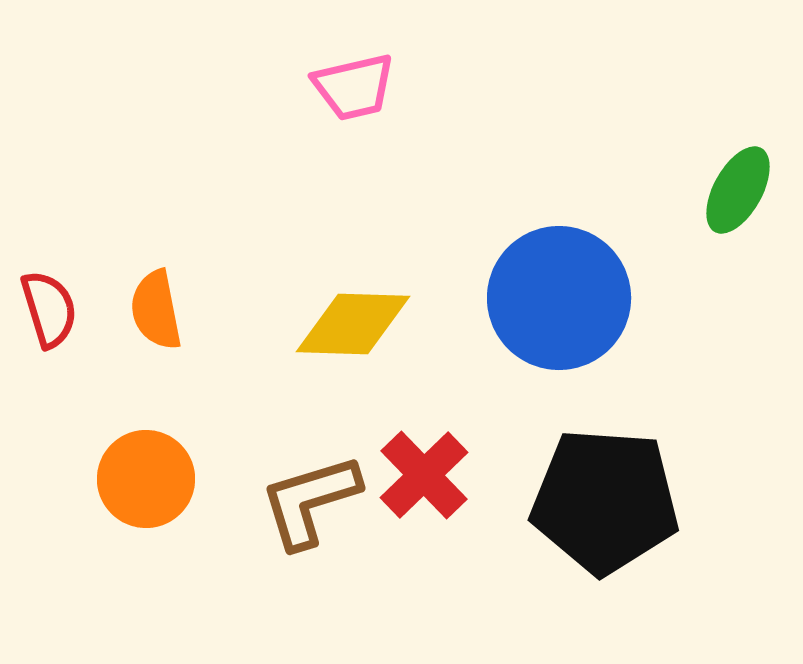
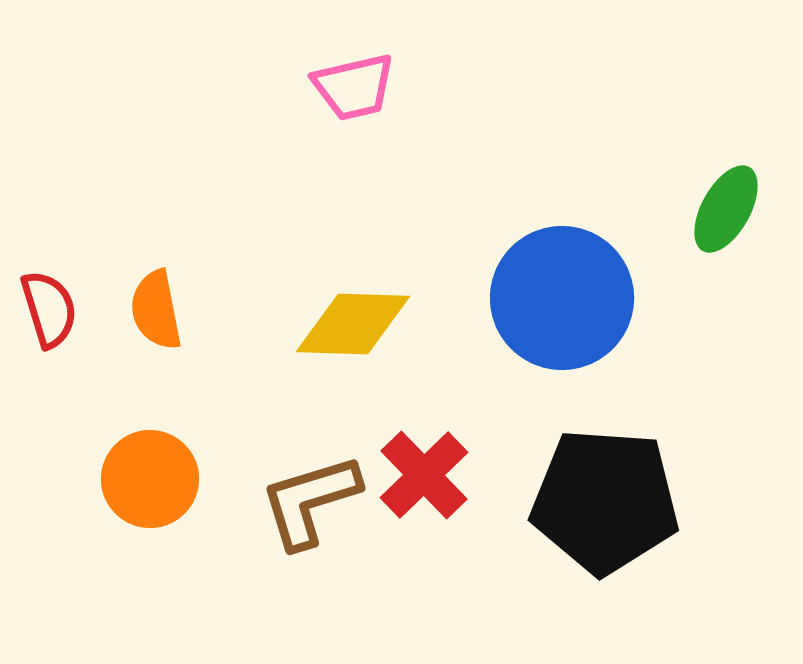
green ellipse: moved 12 px left, 19 px down
blue circle: moved 3 px right
orange circle: moved 4 px right
